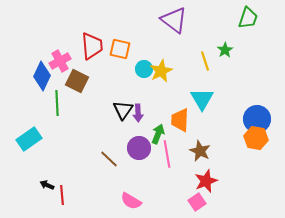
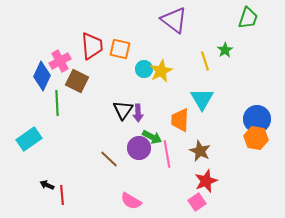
green arrow: moved 6 px left, 3 px down; rotated 96 degrees clockwise
